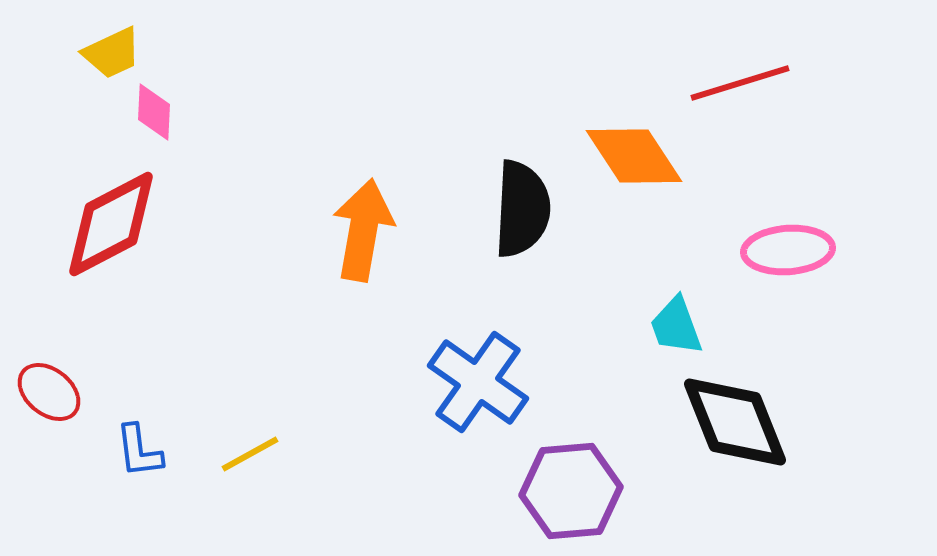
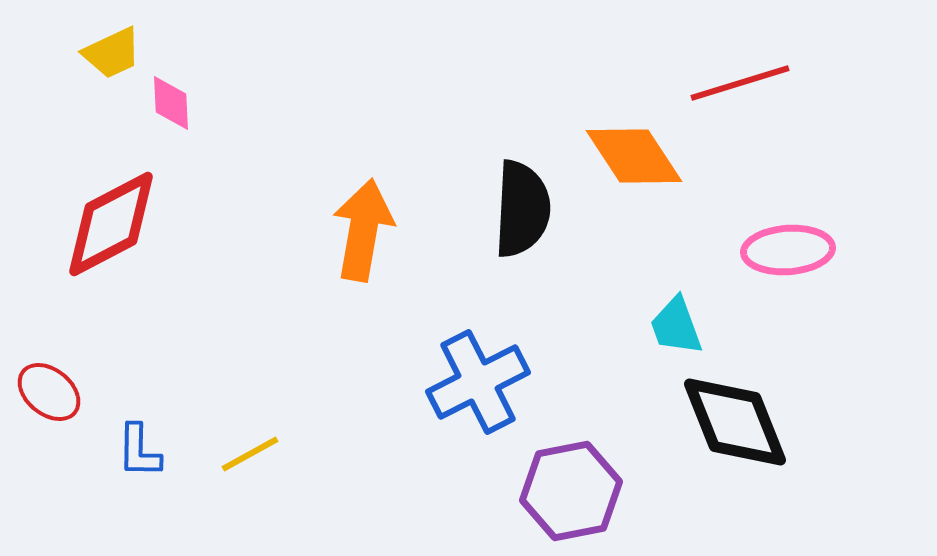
pink diamond: moved 17 px right, 9 px up; rotated 6 degrees counterclockwise
blue cross: rotated 28 degrees clockwise
blue L-shape: rotated 8 degrees clockwise
purple hexagon: rotated 6 degrees counterclockwise
